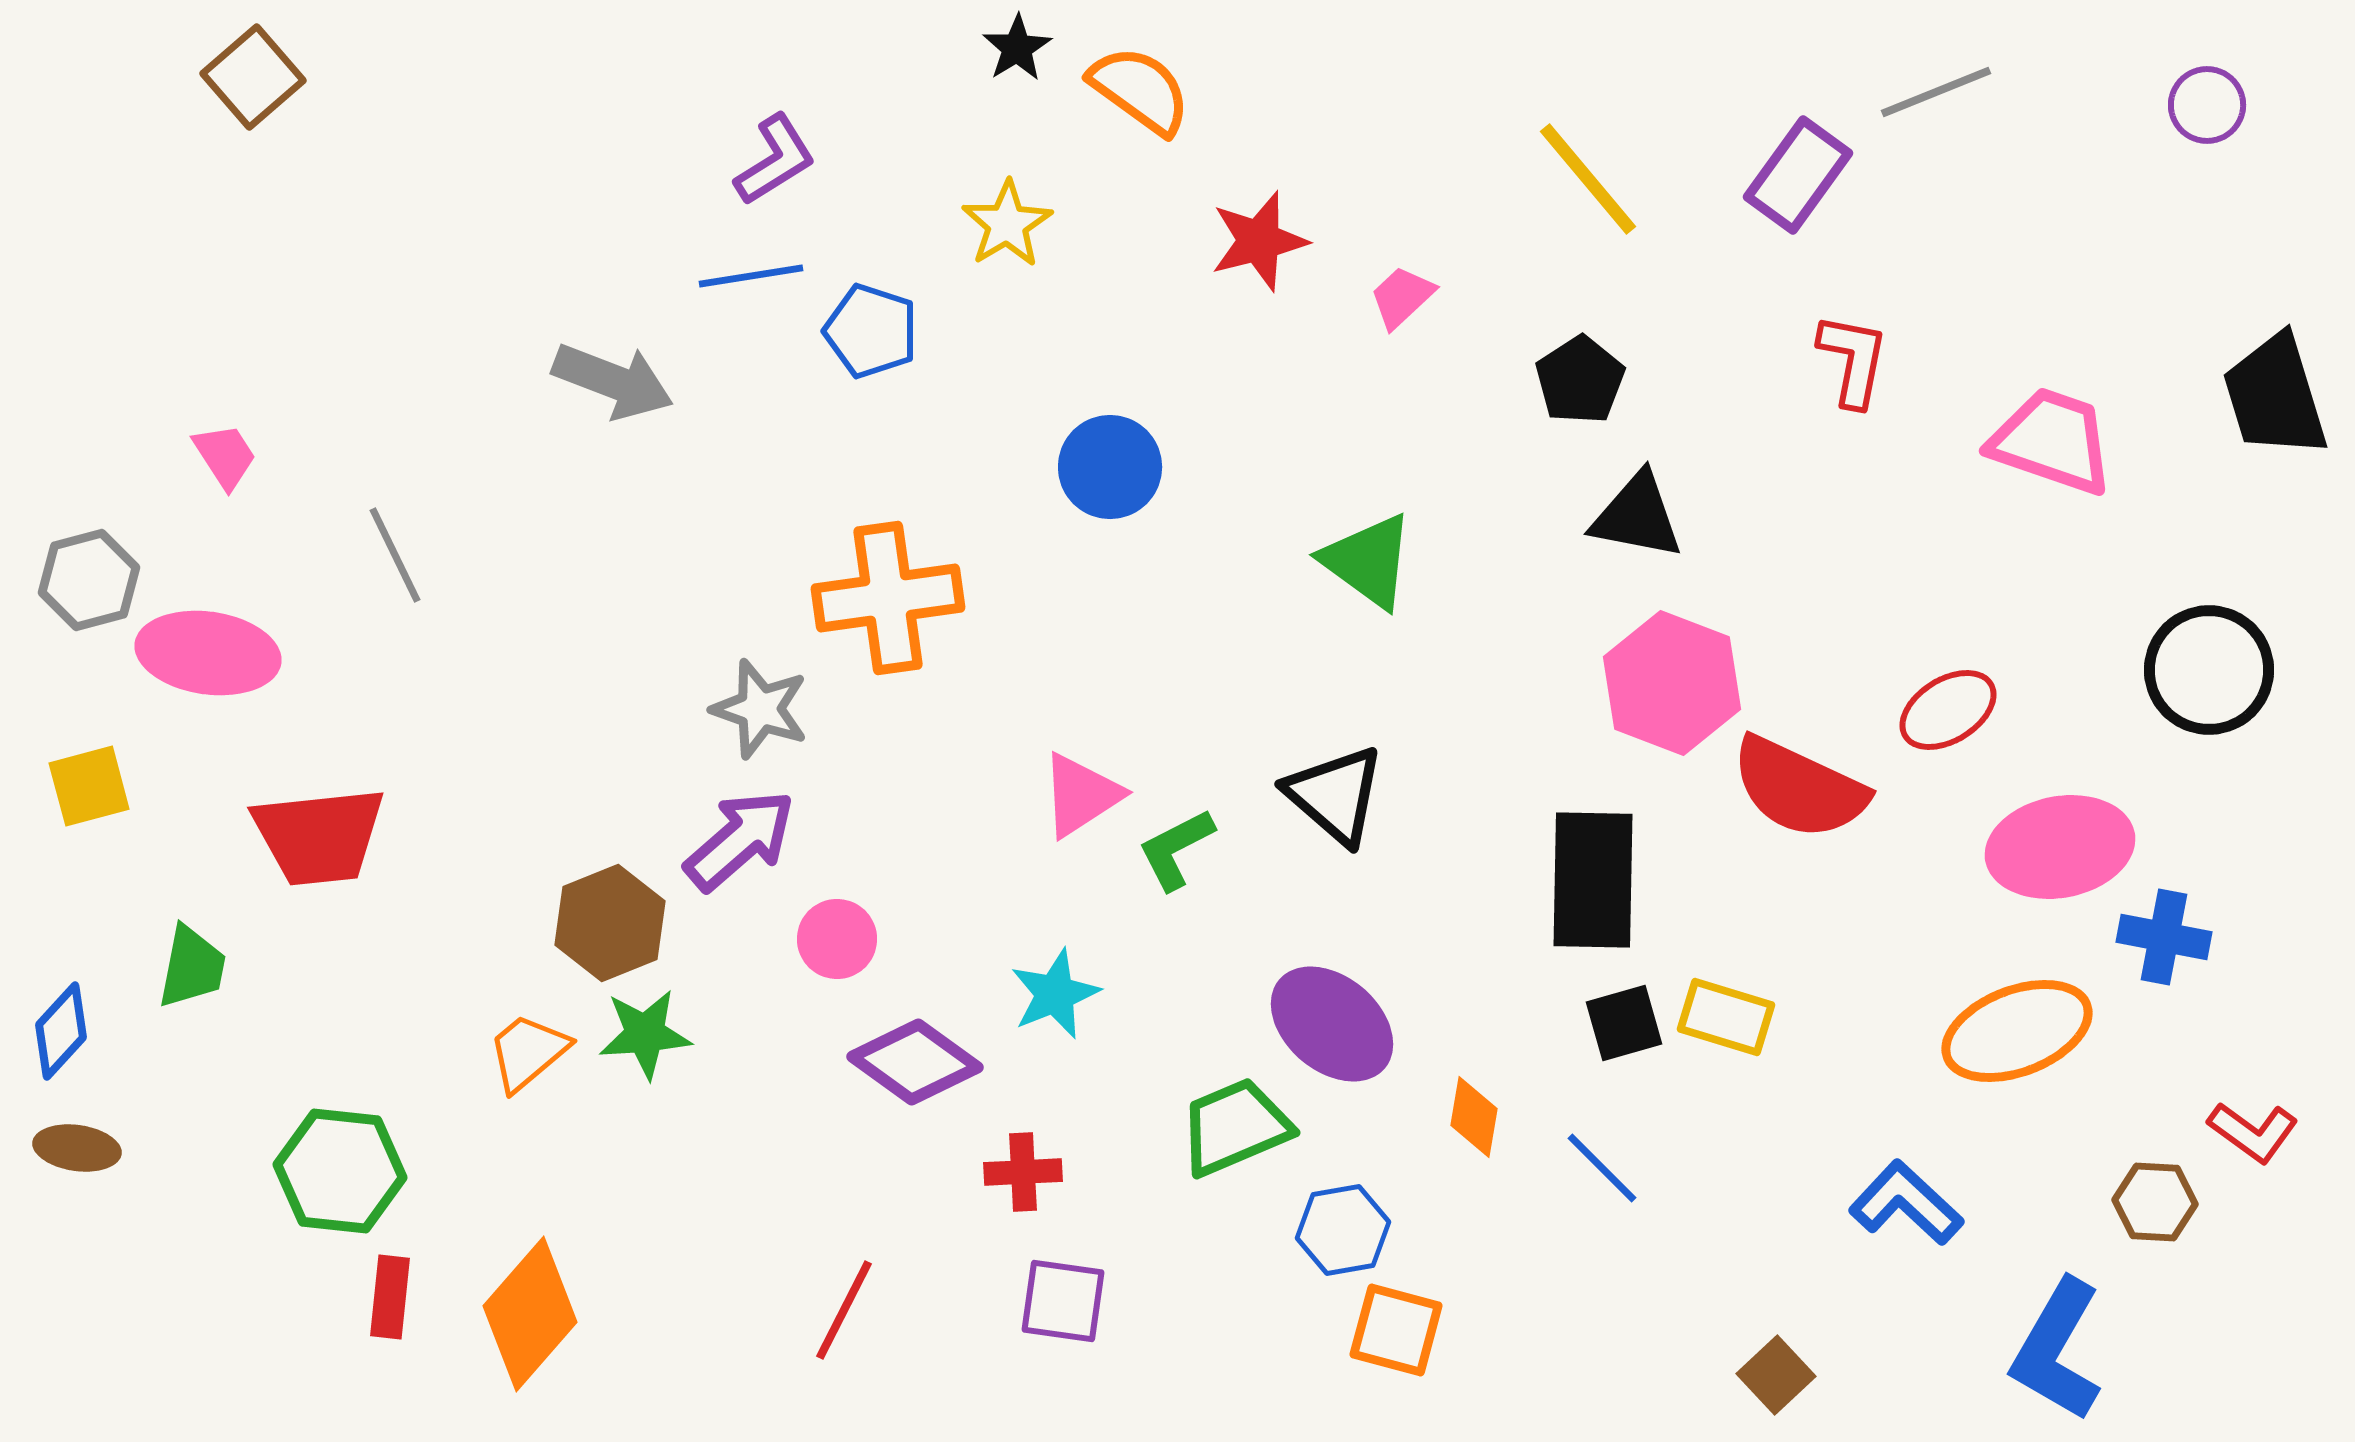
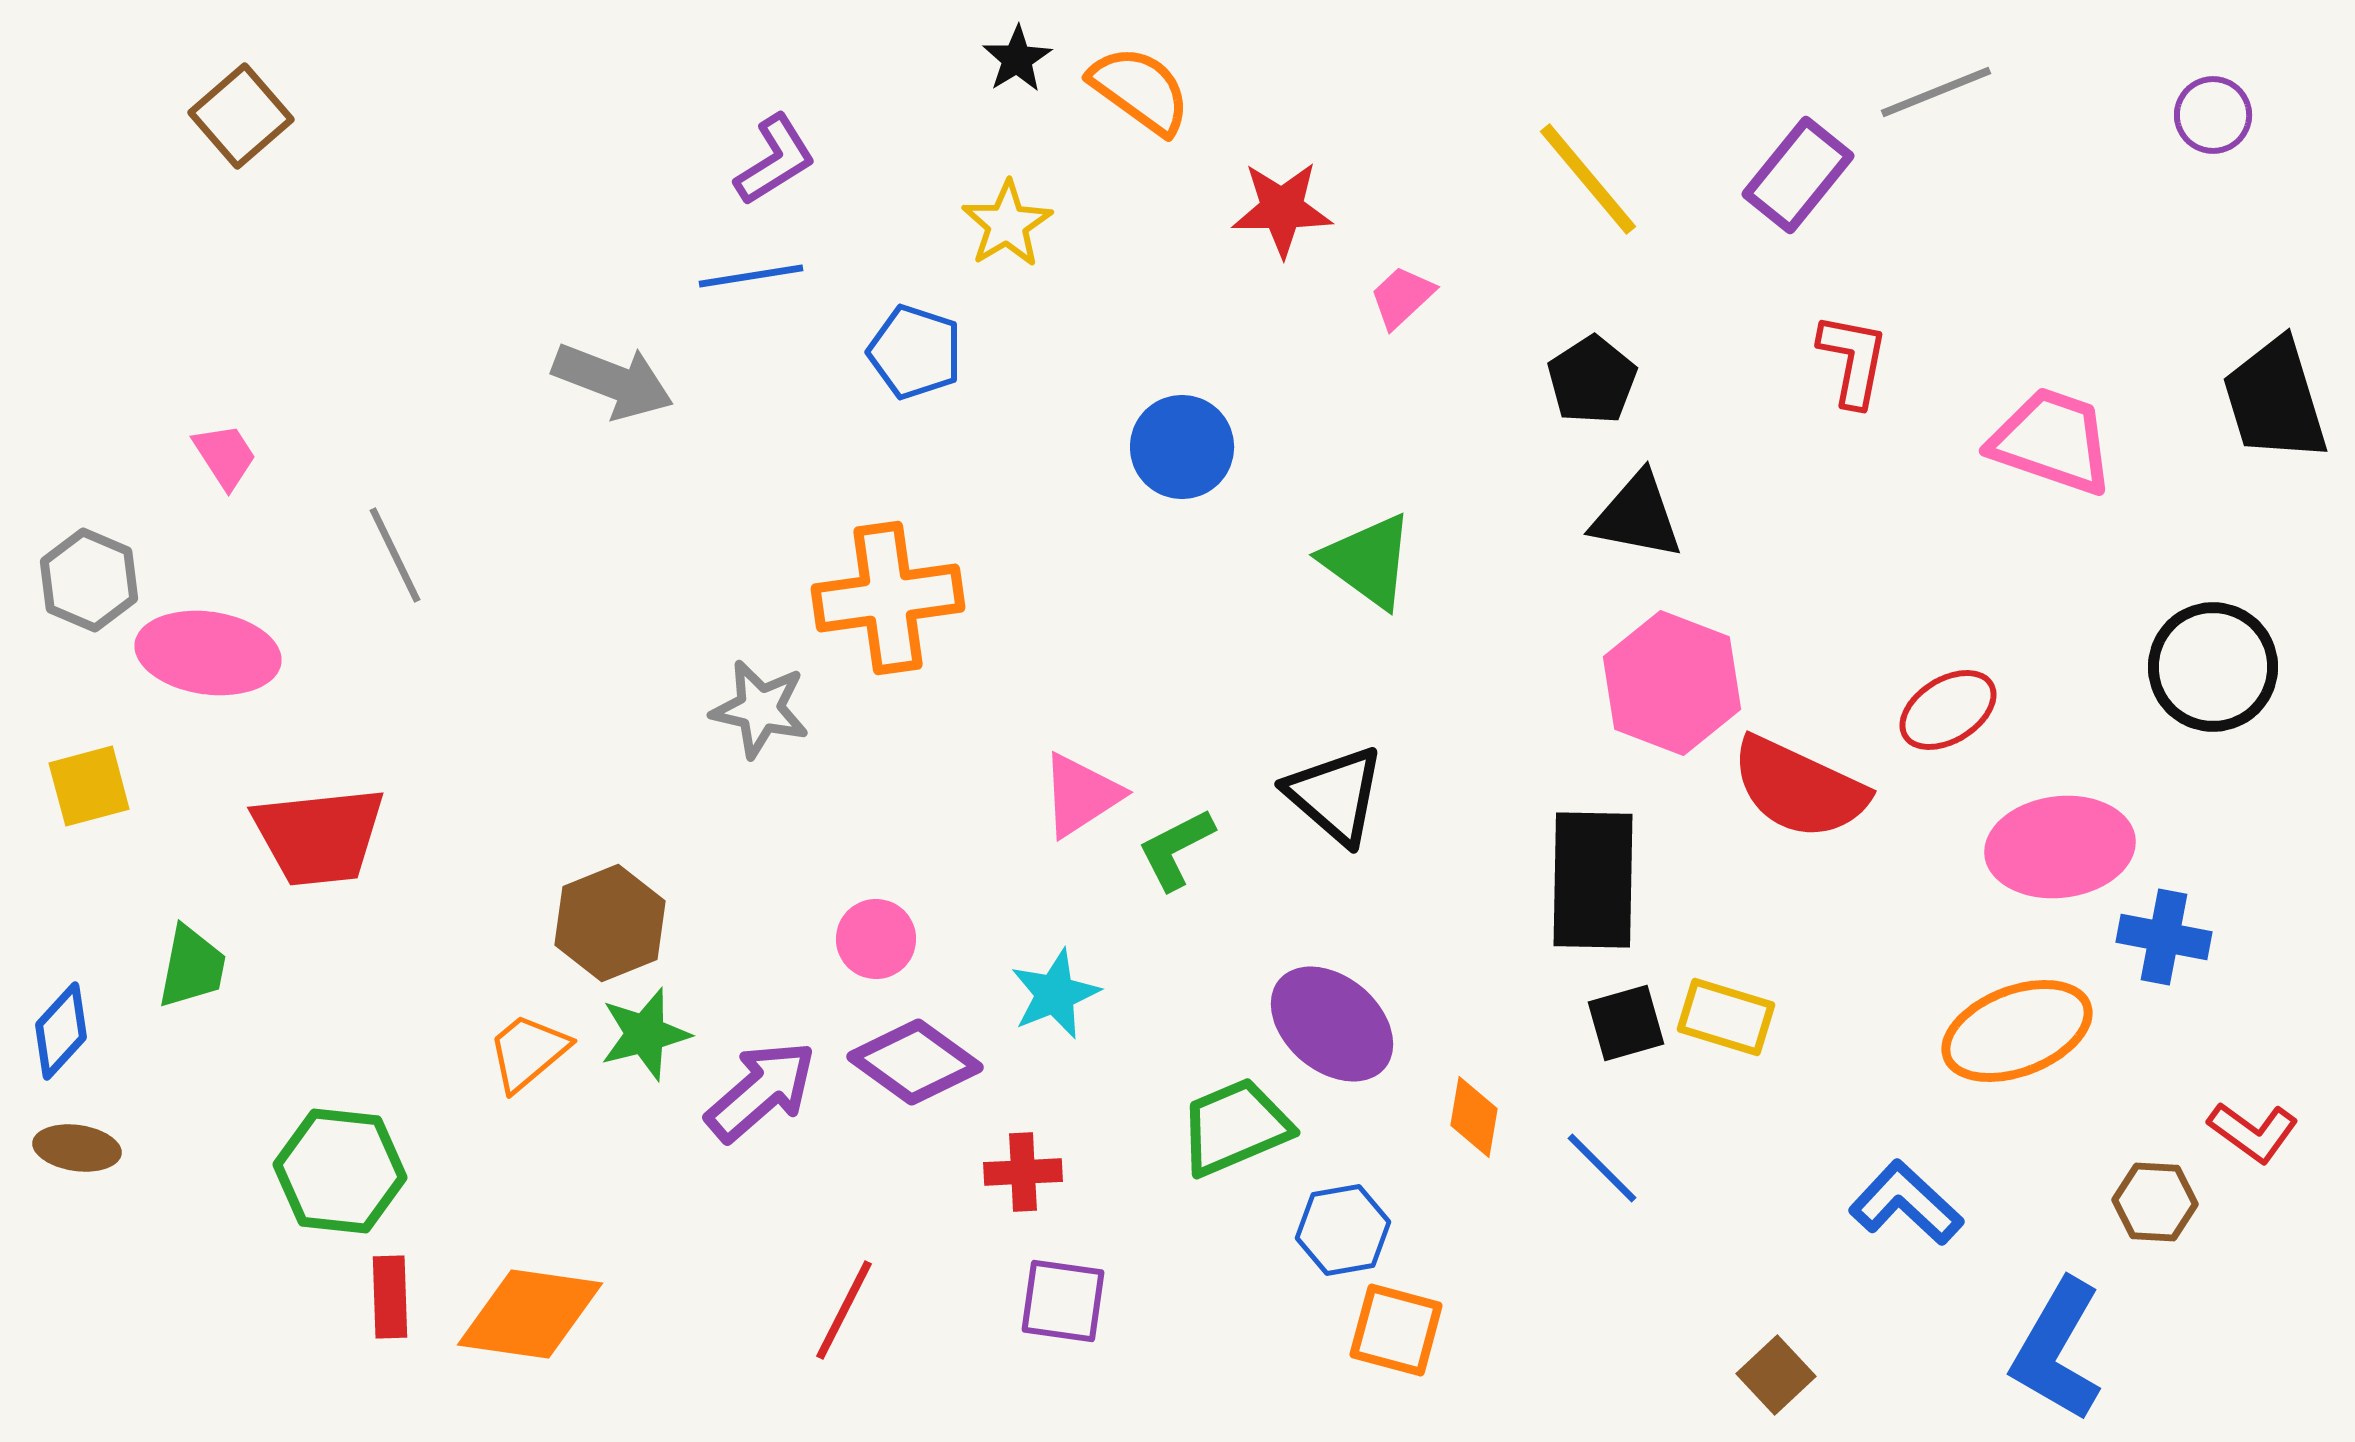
black star at (1017, 48): moved 11 px down
brown square at (253, 77): moved 12 px left, 39 px down
purple circle at (2207, 105): moved 6 px right, 10 px down
purple rectangle at (1798, 175): rotated 3 degrees clockwise
red star at (1259, 241): moved 23 px right, 32 px up; rotated 14 degrees clockwise
blue pentagon at (871, 331): moved 44 px right, 21 px down
black pentagon at (1580, 380): moved 12 px right
black trapezoid at (2275, 396): moved 4 px down
blue circle at (1110, 467): moved 72 px right, 20 px up
gray hexagon at (89, 580): rotated 22 degrees counterclockwise
black circle at (2209, 670): moved 4 px right, 3 px up
gray star at (760, 709): rotated 6 degrees counterclockwise
purple arrow at (740, 840): moved 21 px right, 251 px down
pink ellipse at (2060, 847): rotated 4 degrees clockwise
pink circle at (837, 939): moved 39 px right
black square at (1624, 1023): moved 2 px right
green star at (645, 1034): rotated 10 degrees counterclockwise
red rectangle at (390, 1297): rotated 8 degrees counterclockwise
orange diamond at (530, 1314): rotated 57 degrees clockwise
